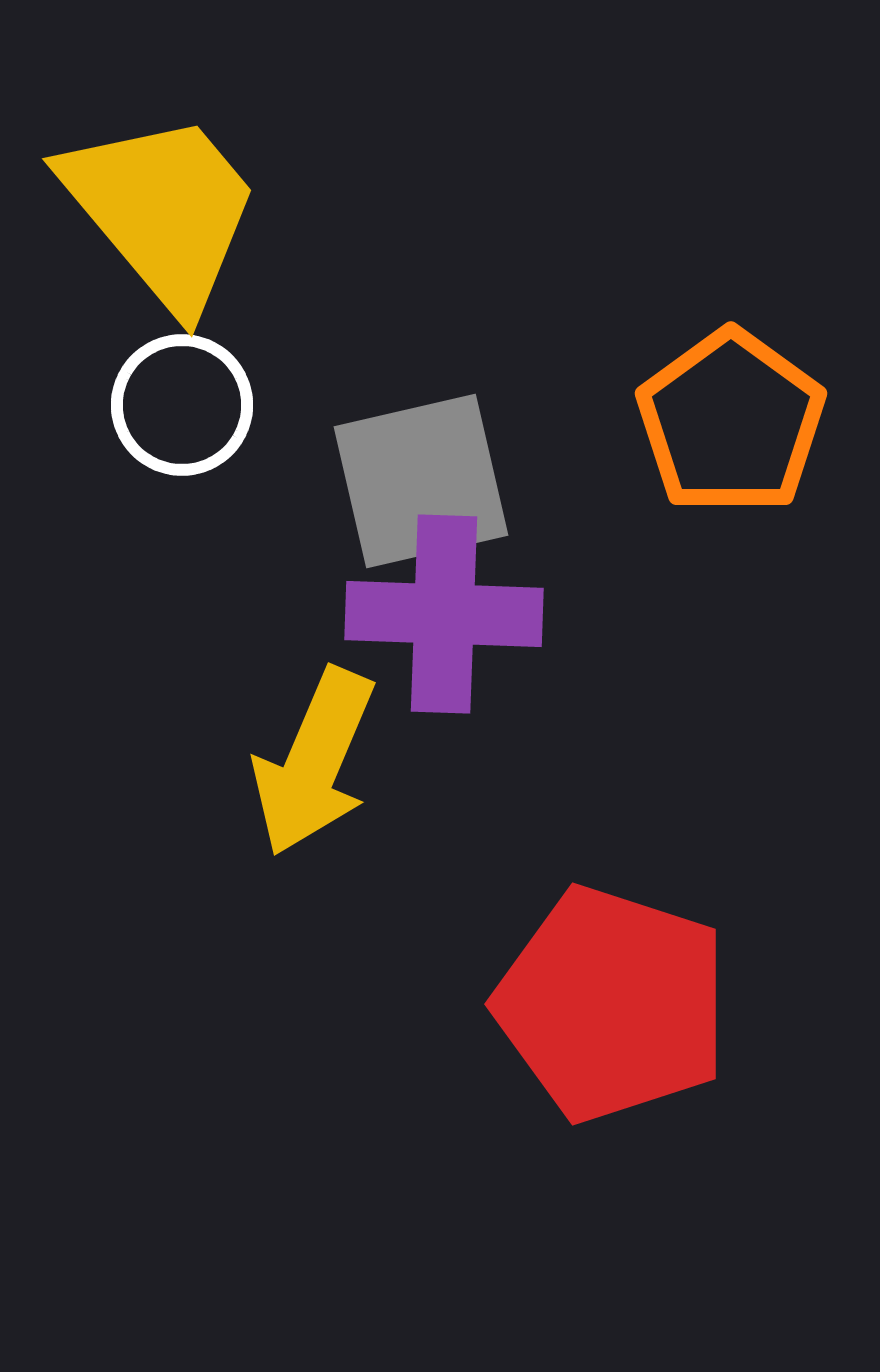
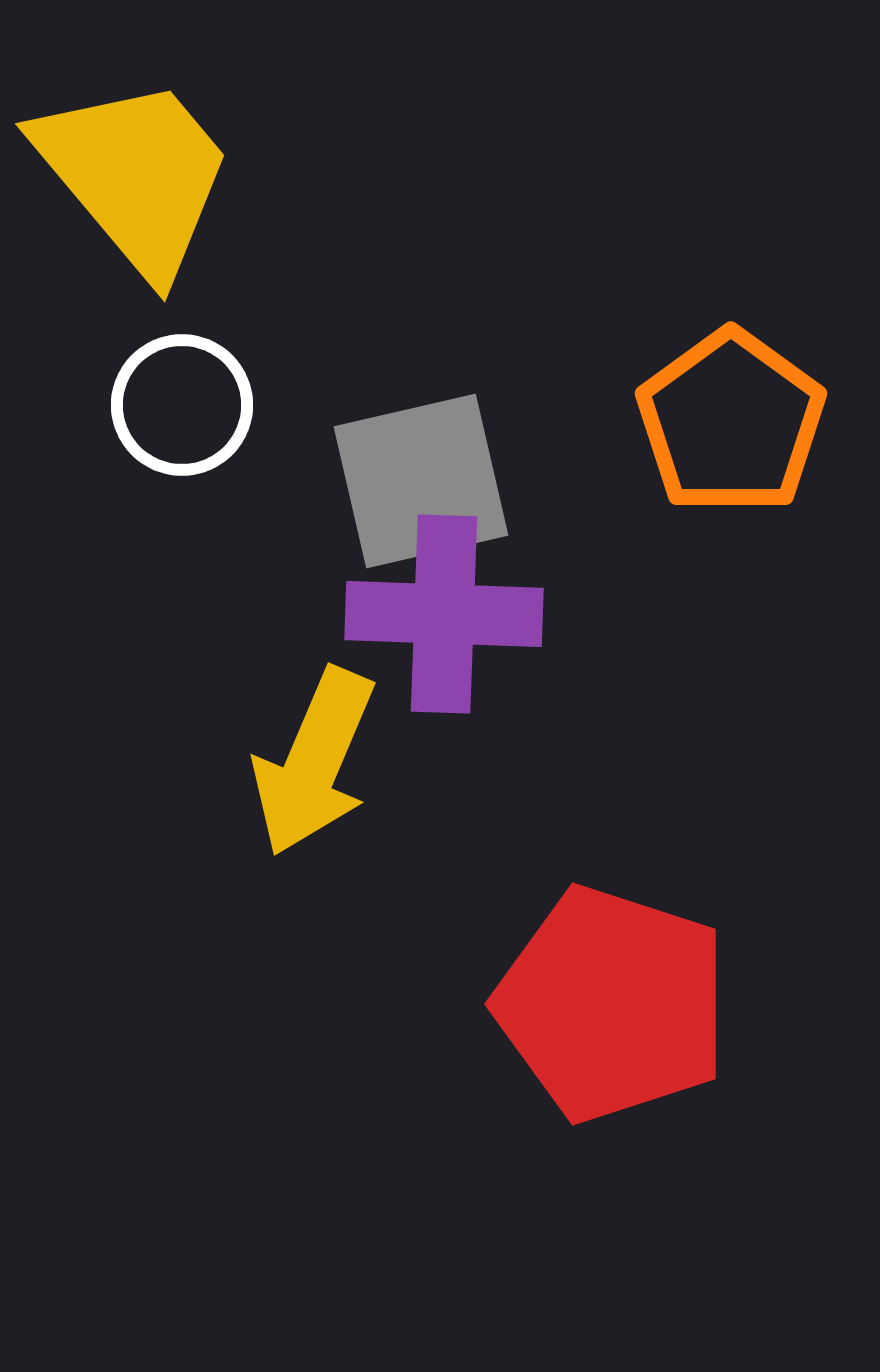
yellow trapezoid: moved 27 px left, 35 px up
